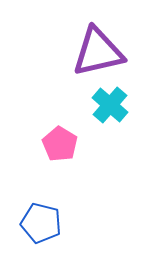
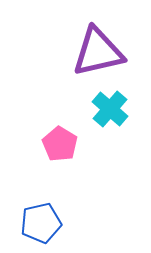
cyan cross: moved 4 px down
blue pentagon: rotated 27 degrees counterclockwise
